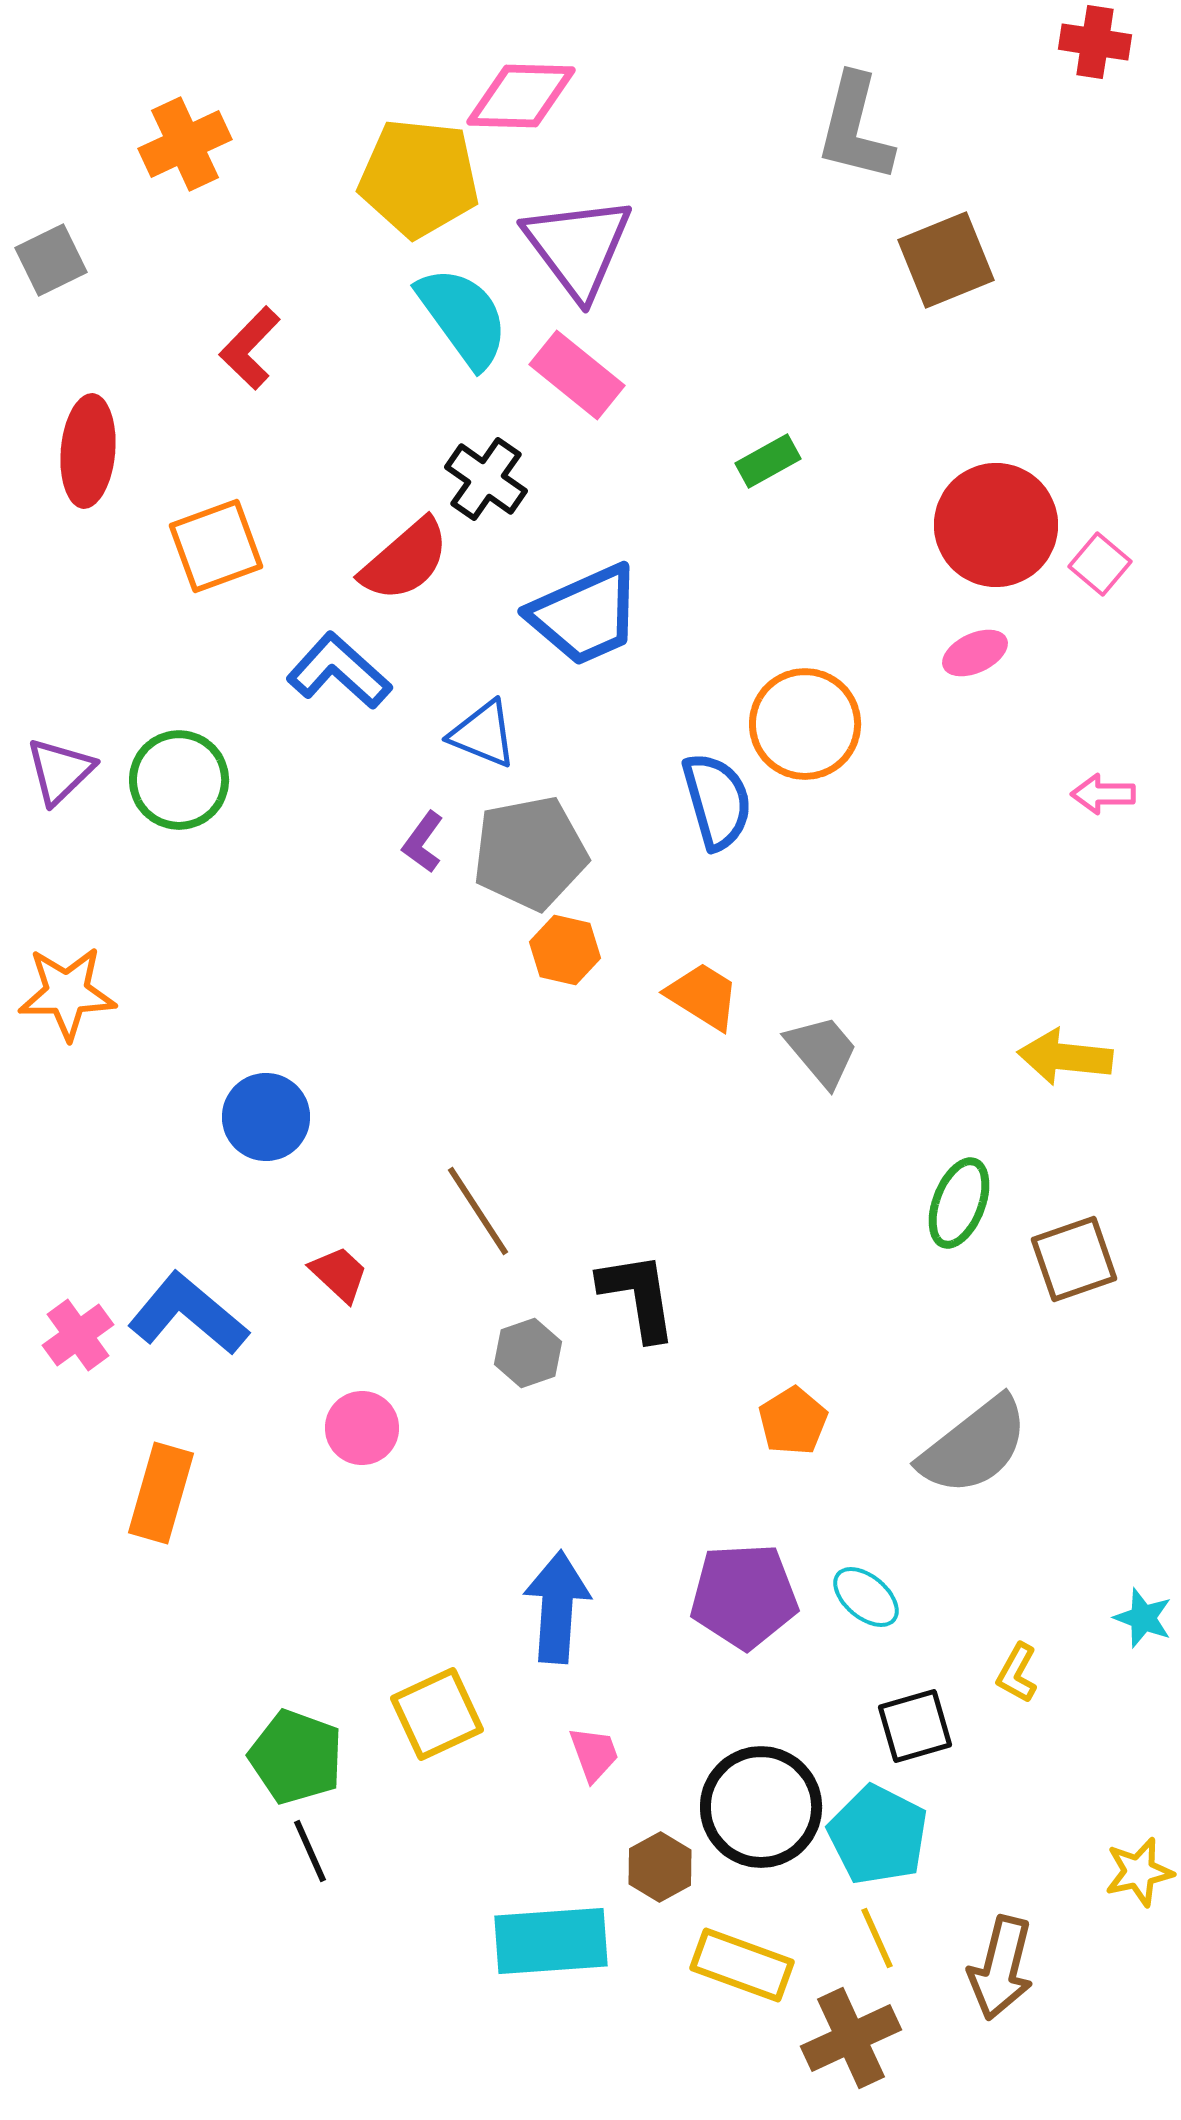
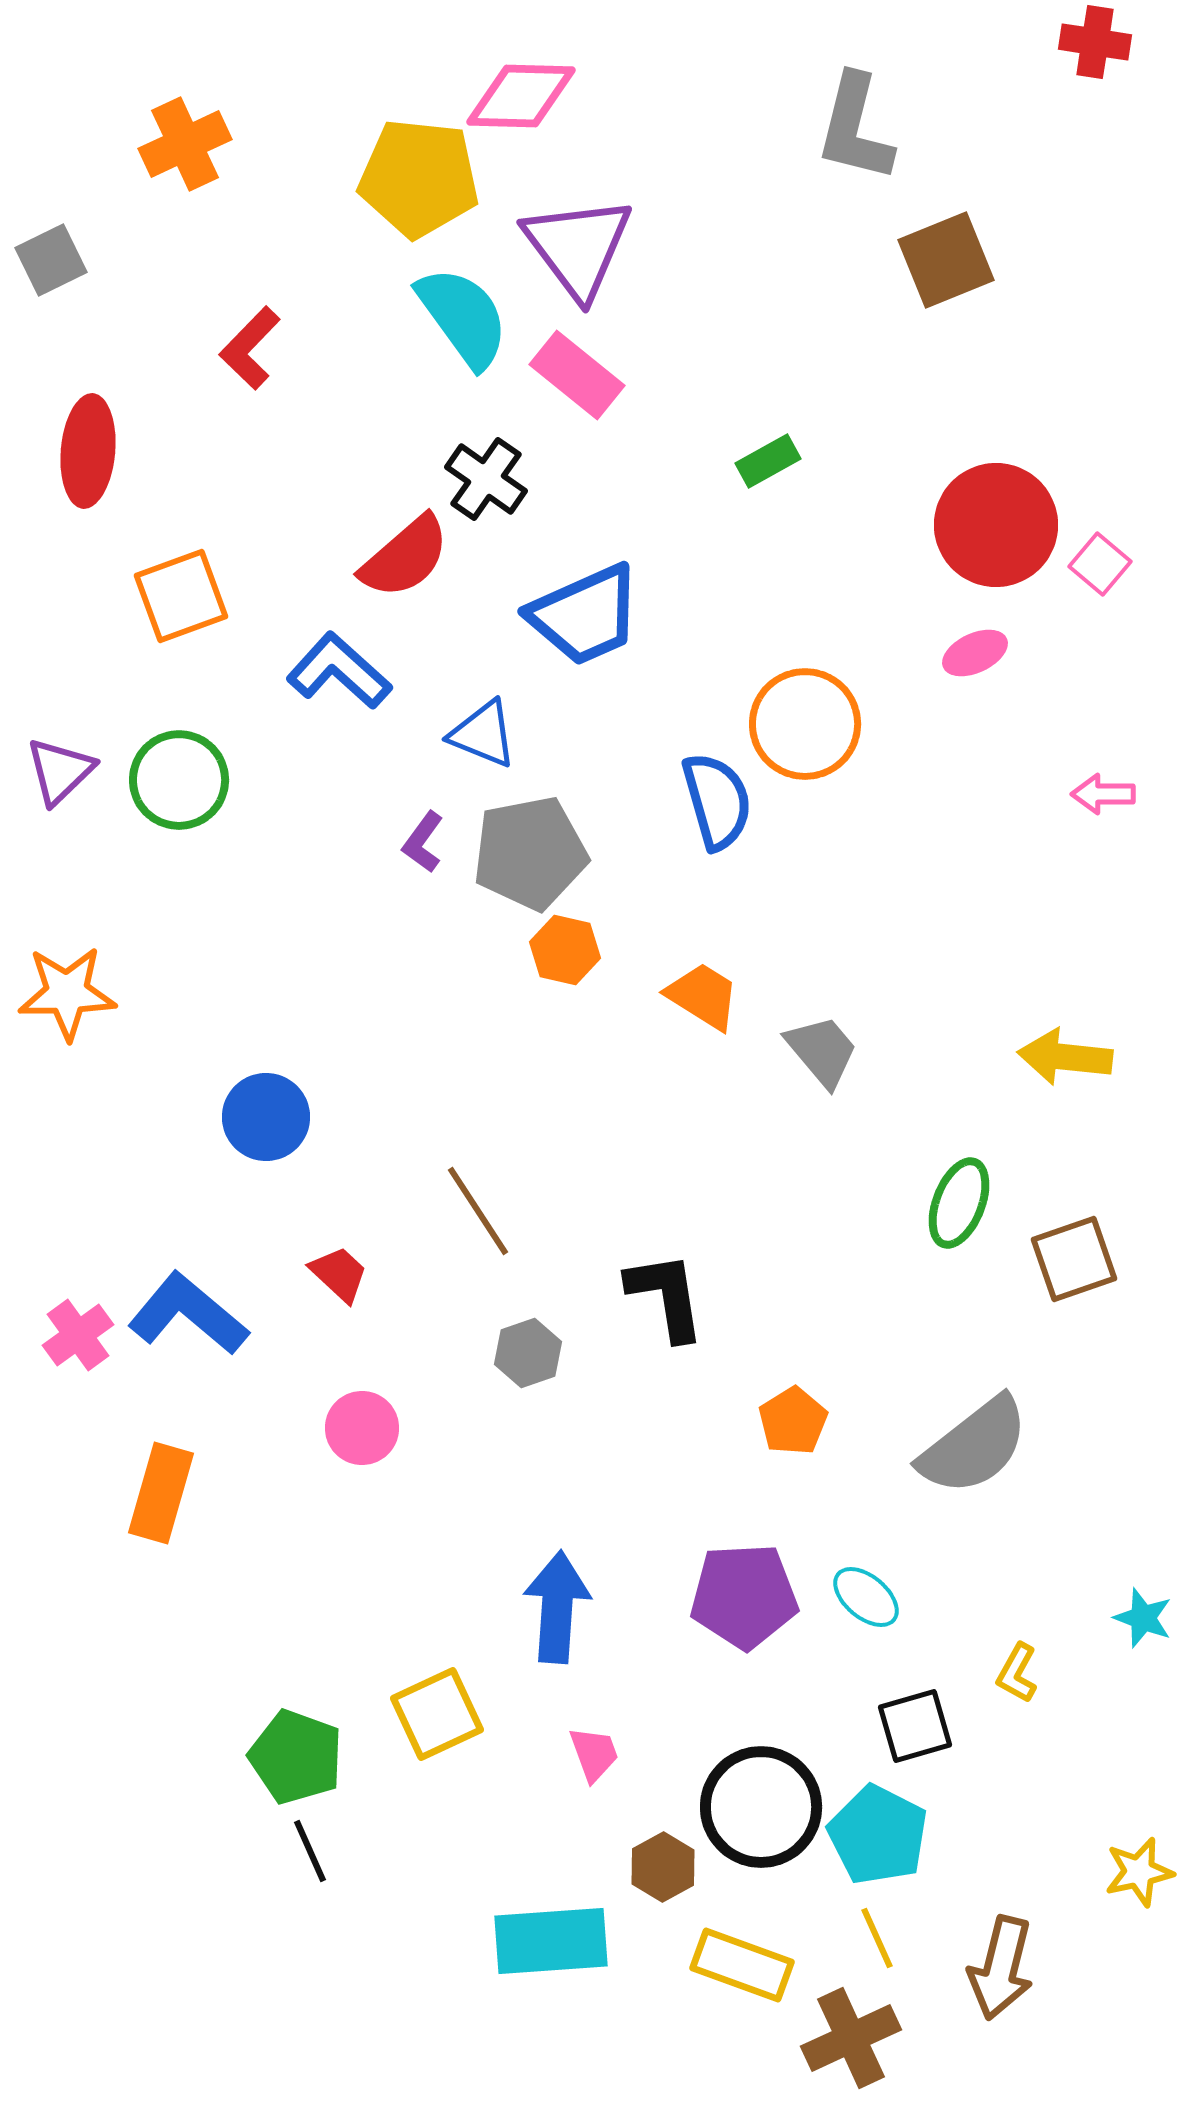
orange square at (216, 546): moved 35 px left, 50 px down
red semicircle at (405, 560): moved 3 px up
black L-shape at (638, 1296): moved 28 px right
brown hexagon at (660, 1867): moved 3 px right
